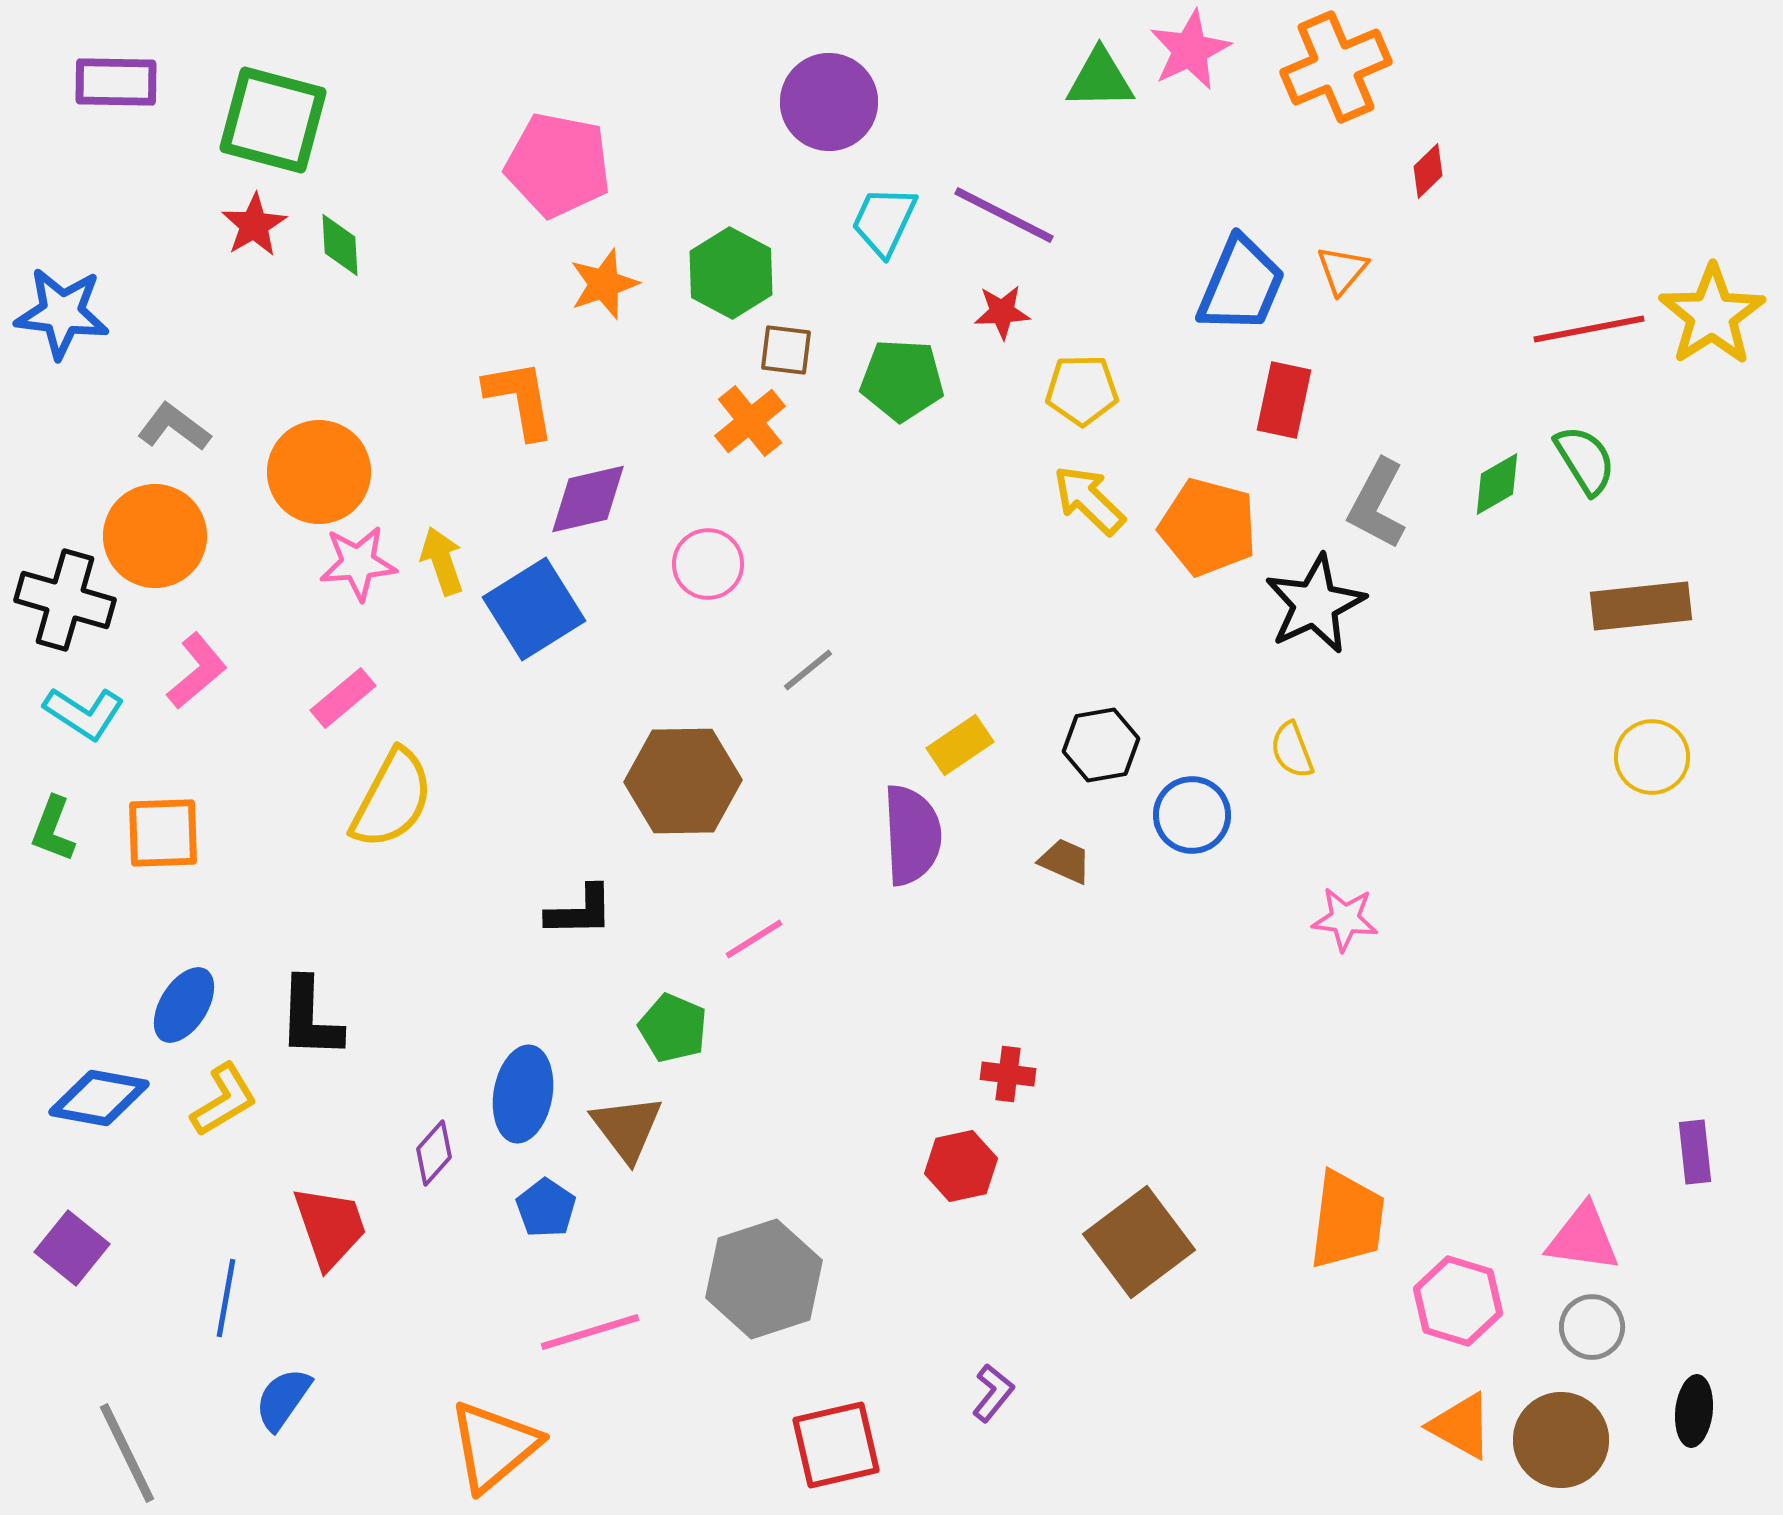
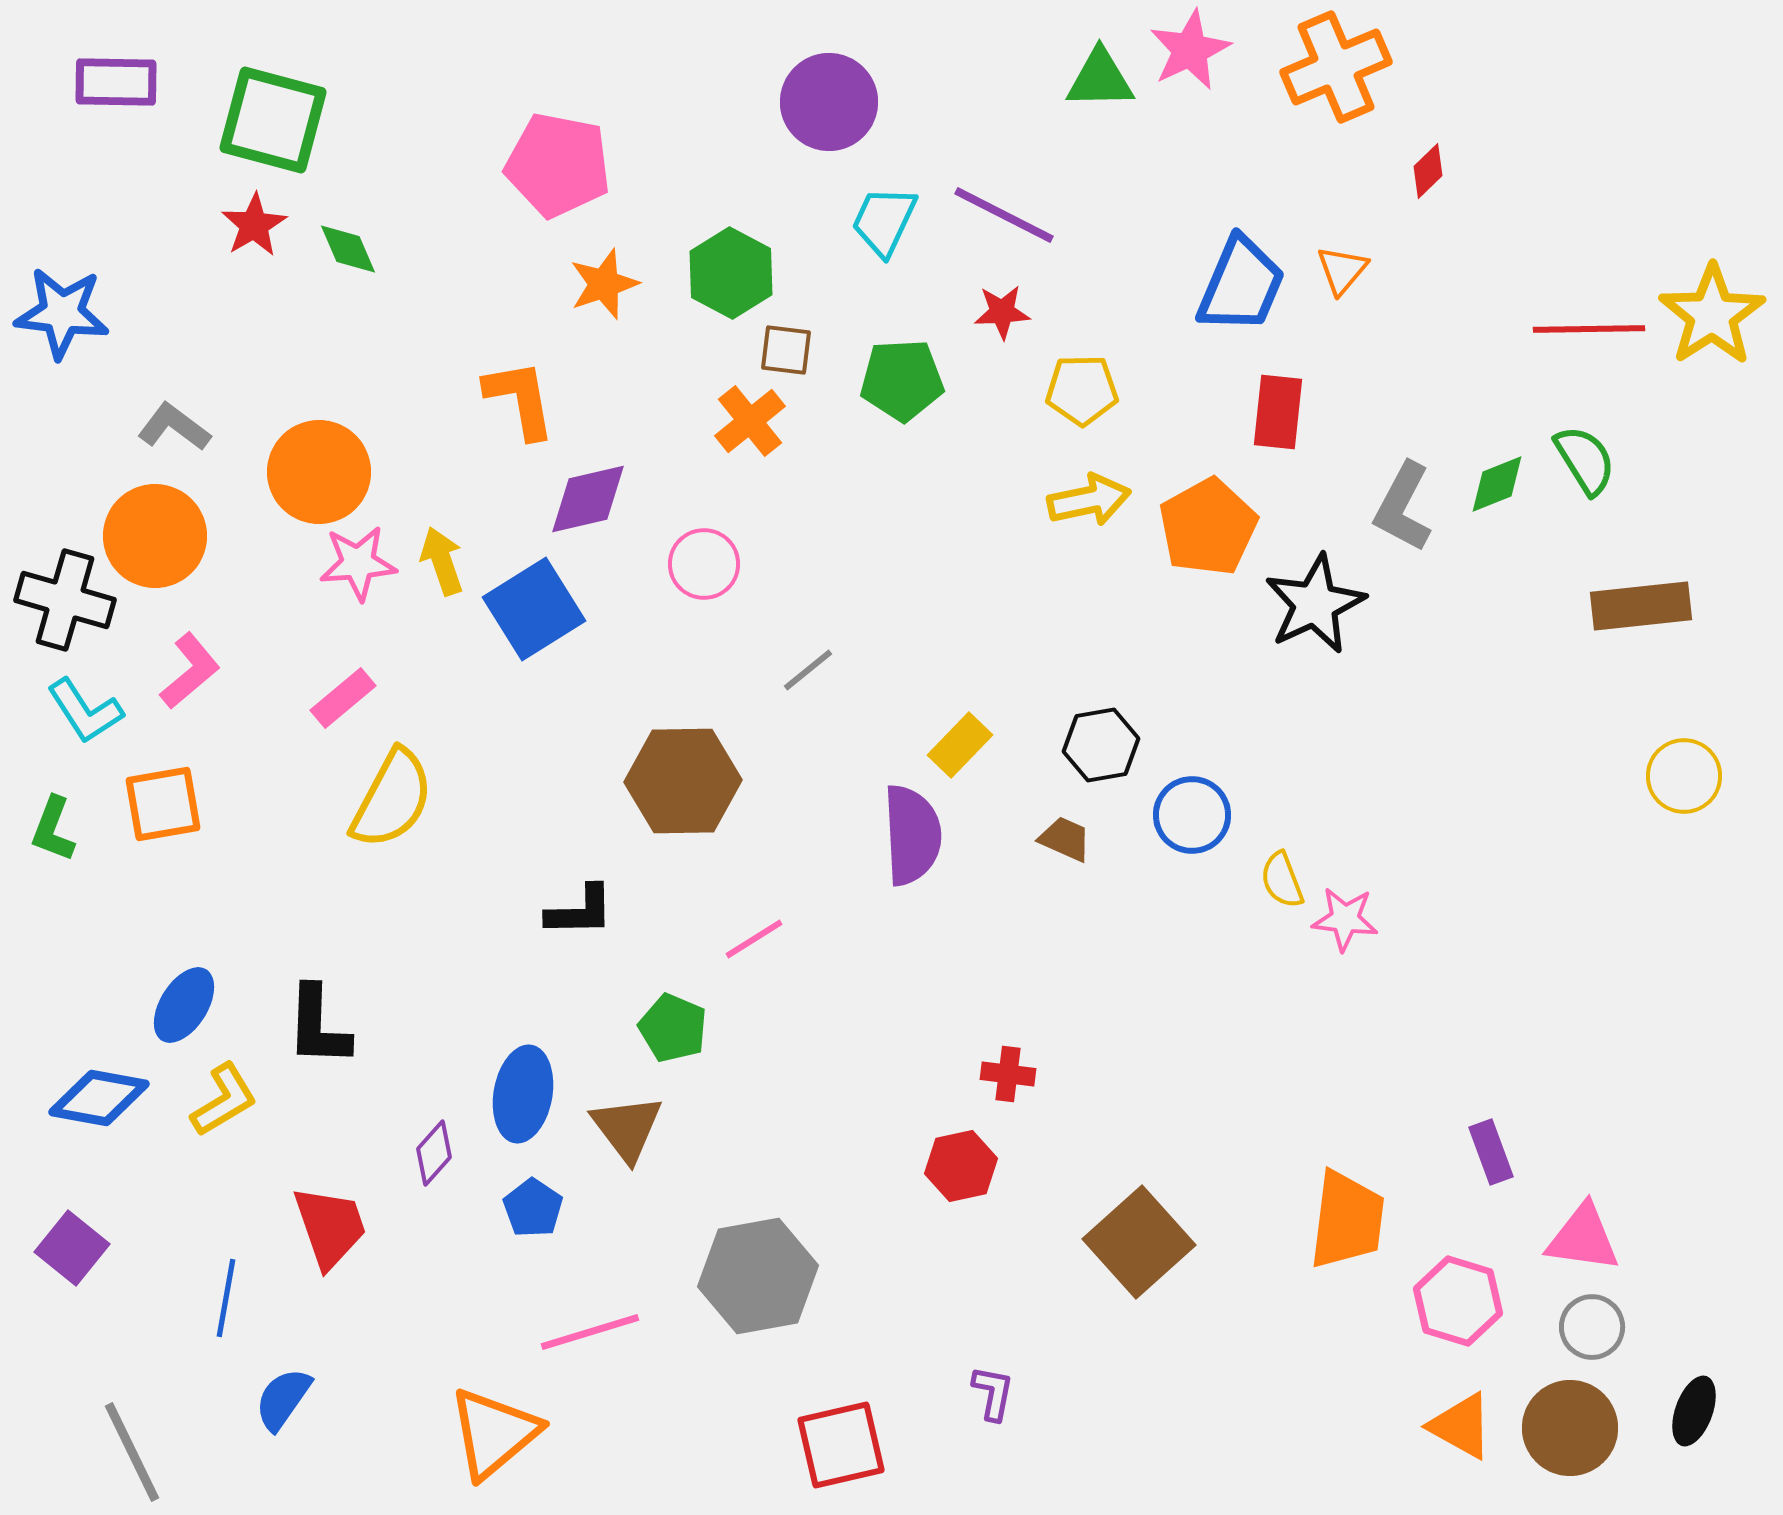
green diamond at (340, 245): moved 8 px right, 4 px down; rotated 20 degrees counterclockwise
red line at (1589, 329): rotated 10 degrees clockwise
green pentagon at (902, 380): rotated 6 degrees counterclockwise
red rectangle at (1284, 400): moved 6 px left, 12 px down; rotated 6 degrees counterclockwise
green diamond at (1497, 484): rotated 8 degrees clockwise
yellow arrow at (1089, 500): rotated 124 degrees clockwise
gray L-shape at (1377, 504): moved 26 px right, 3 px down
orange pentagon at (1208, 527): rotated 28 degrees clockwise
pink circle at (708, 564): moved 4 px left
pink L-shape at (197, 671): moved 7 px left
cyan L-shape at (84, 713): moved 1 px right, 2 px up; rotated 24 degrees clockwise
yellow rectangle at (960, 745): rotated 12 degrees counterclockwise
yellow semicircle at (1292, 750): moved 10 px left, 130 px down
yellow circle at (1652, 757): moved 32 px right, 19 px down
orange square at (163, 833): moved 29 px up; rotated 8 degrees counterclockwise
brown trapezoid at (1065, 861): moved 22 px up
black L-shape at (310, 1018): moved 8 px right, 8 px down
purple rectangle at (1695, 1152): moved 204 px left; rotated 14 degrees counterclockwise
blue pentagon at (546, 1208): moved 13 px left
brown square at (1139, 1242): rotated 5 degrees counterclockwise
gray hexagon at (764, 1279): moved 6 px left, 3 px up; rotated 8 degrees clockwise
purple L-shape at (993, 1393): rotated 28 degrees counterclockwise
black ellipse at (1694, 1411): rotated 14 degrees clockwise
brown circle at (1561, 1440): moved 9 px right, 12 px up
red square at (836, 1445): moved 5 px right
orange triangle at (494, 1446): moved 13 px up
gray line at (127, 1453): moved 5 px right, 1 px up
